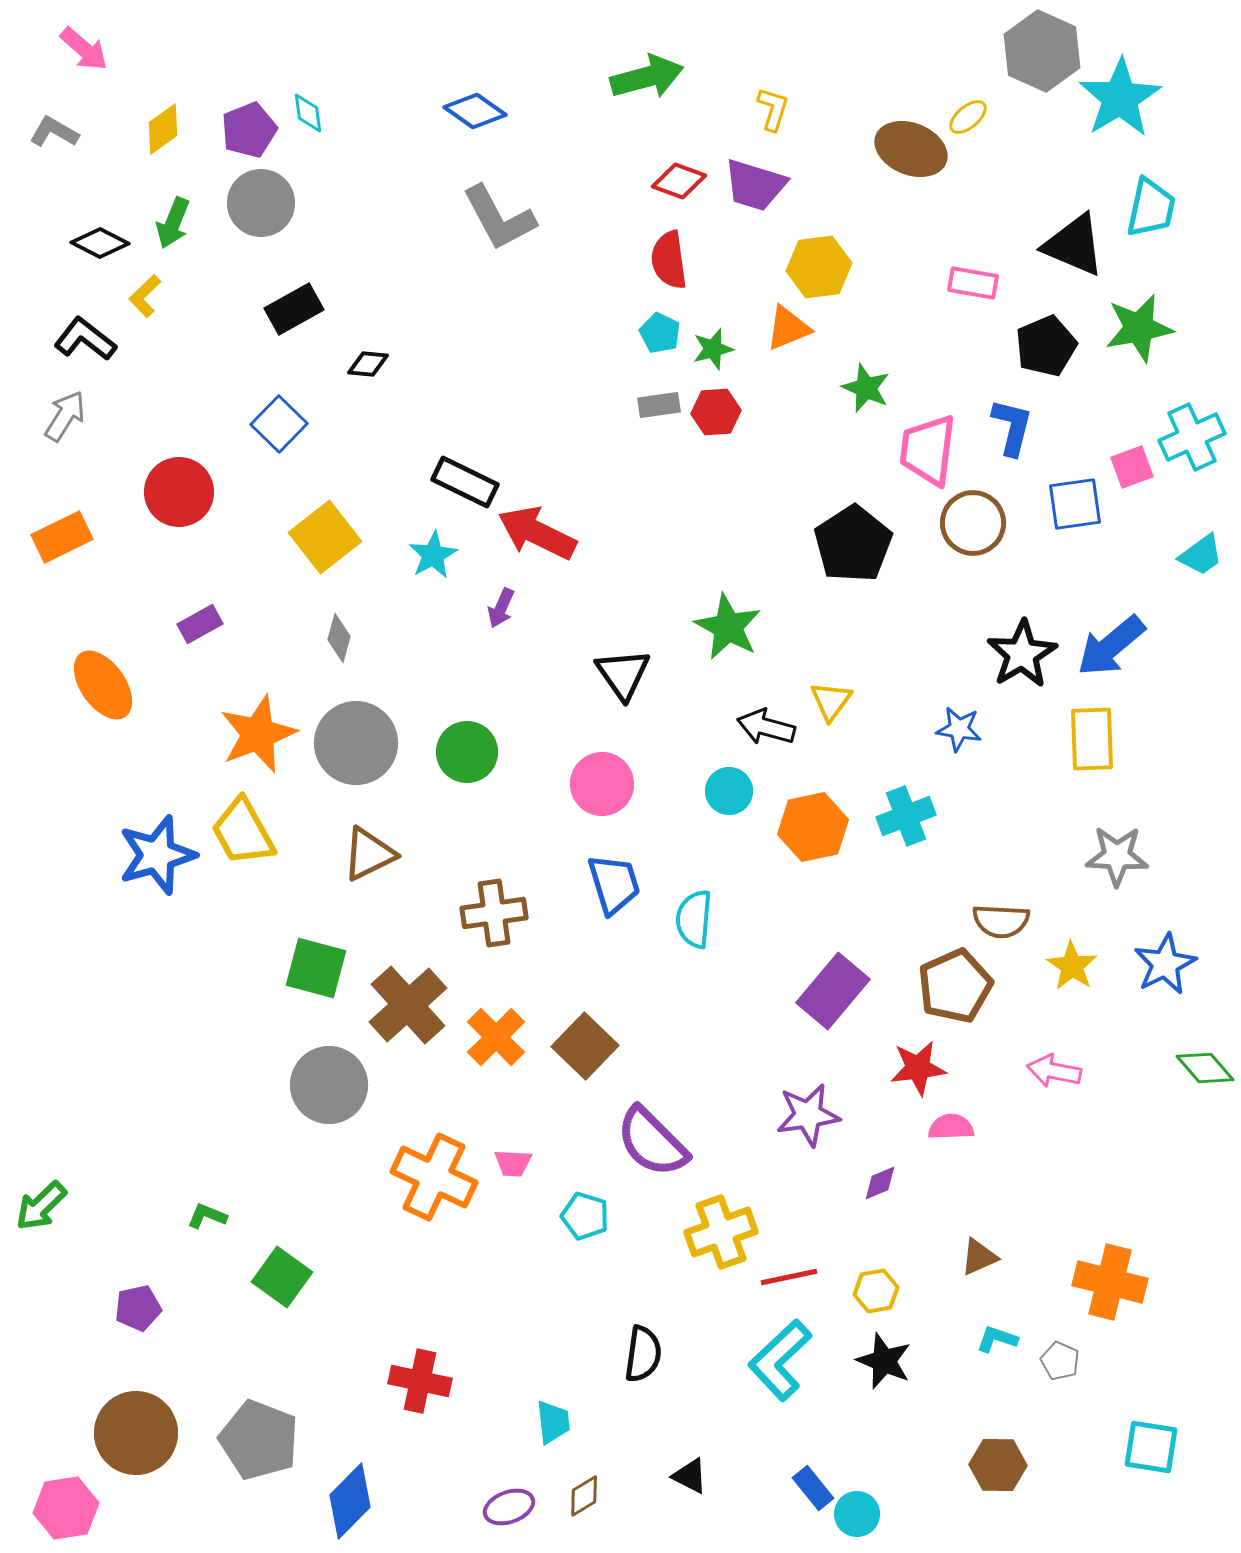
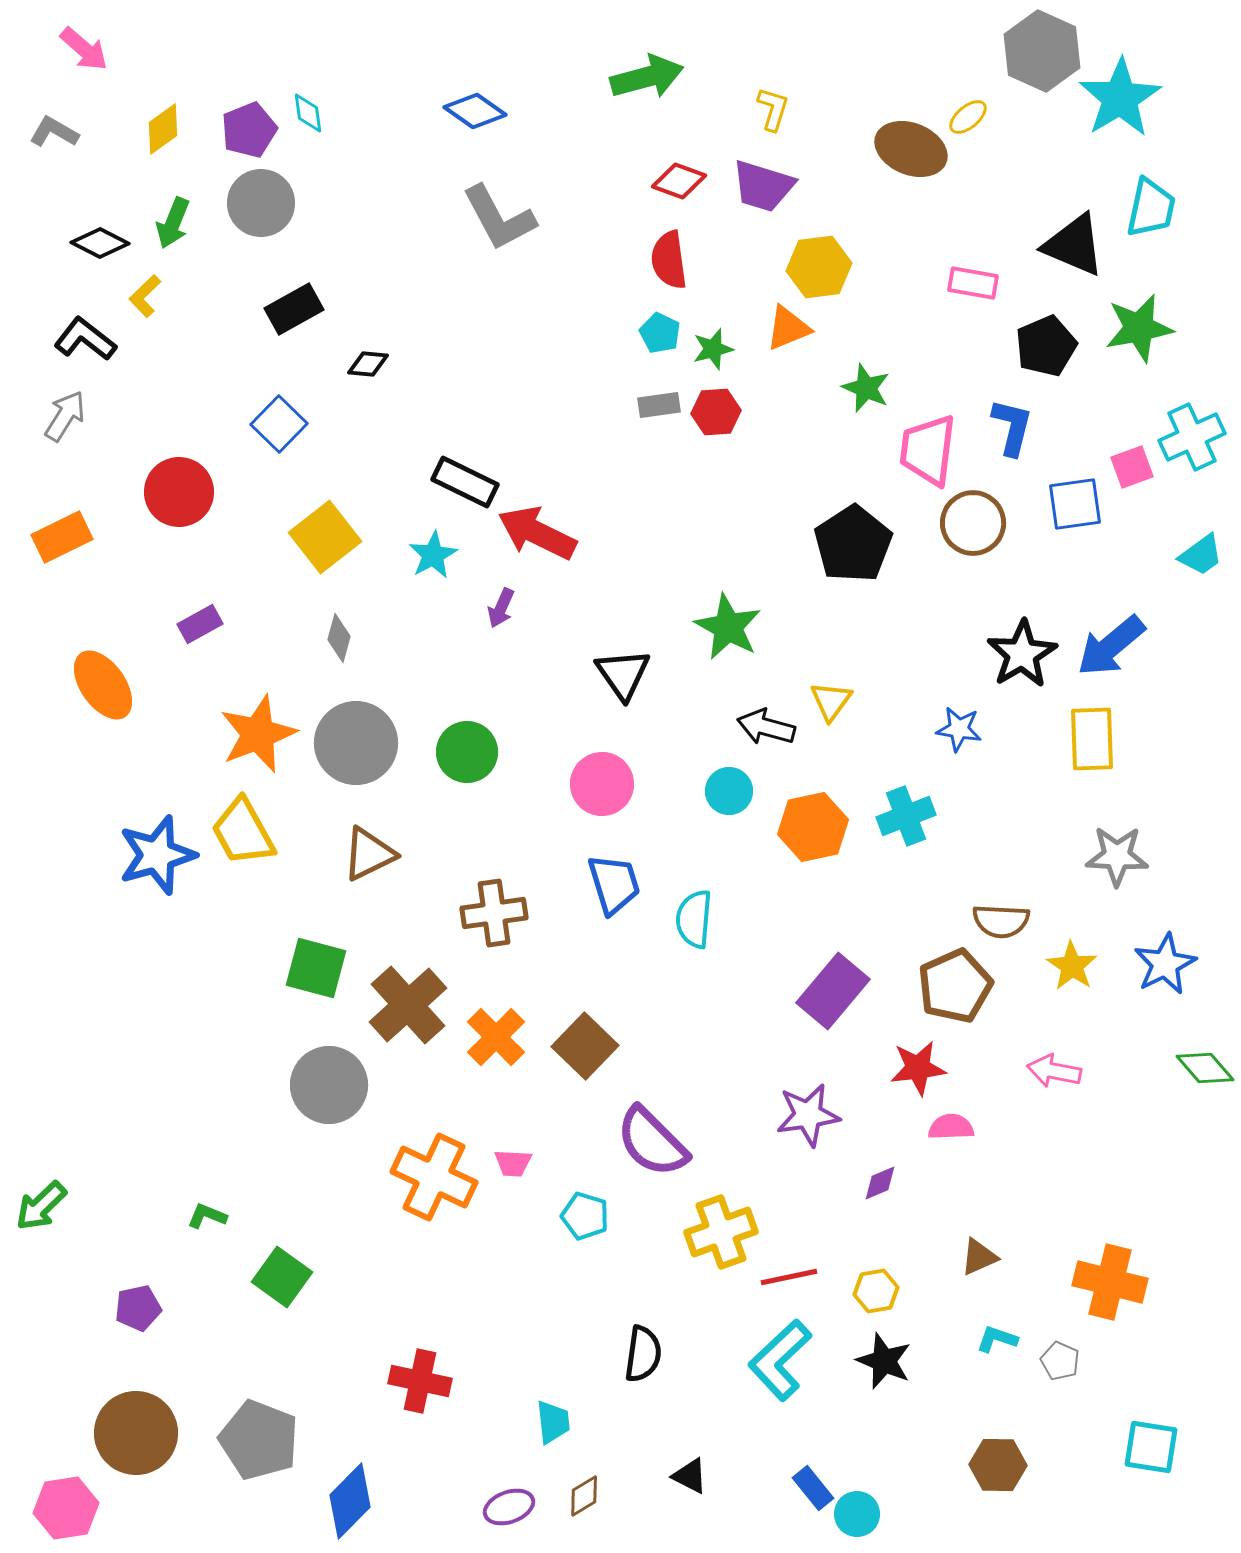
purple trapezoid at (755, 185): moved 8 px right, 1 px down
